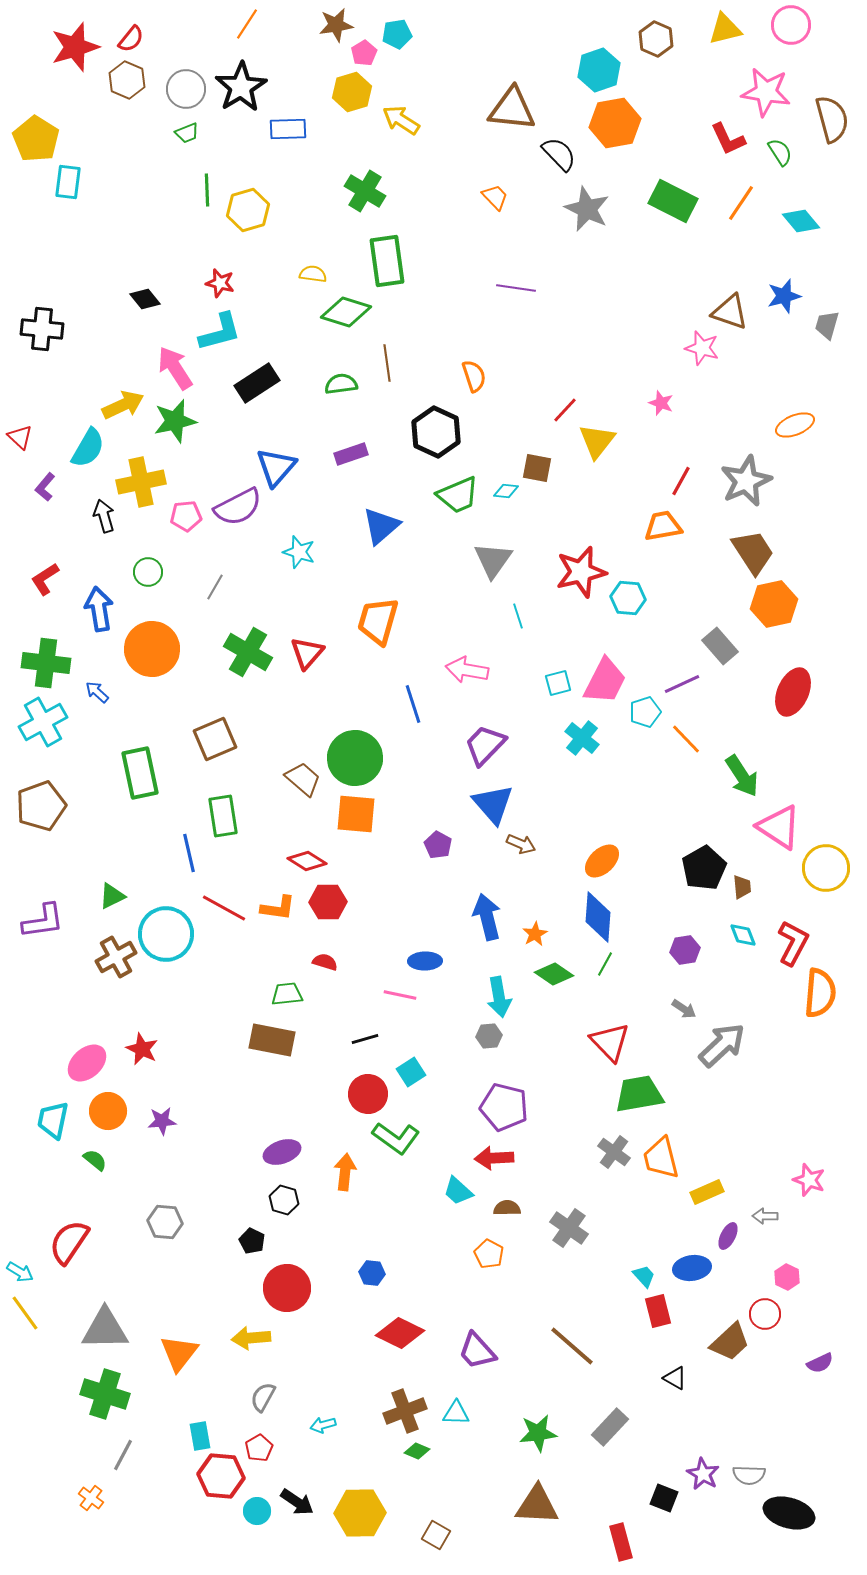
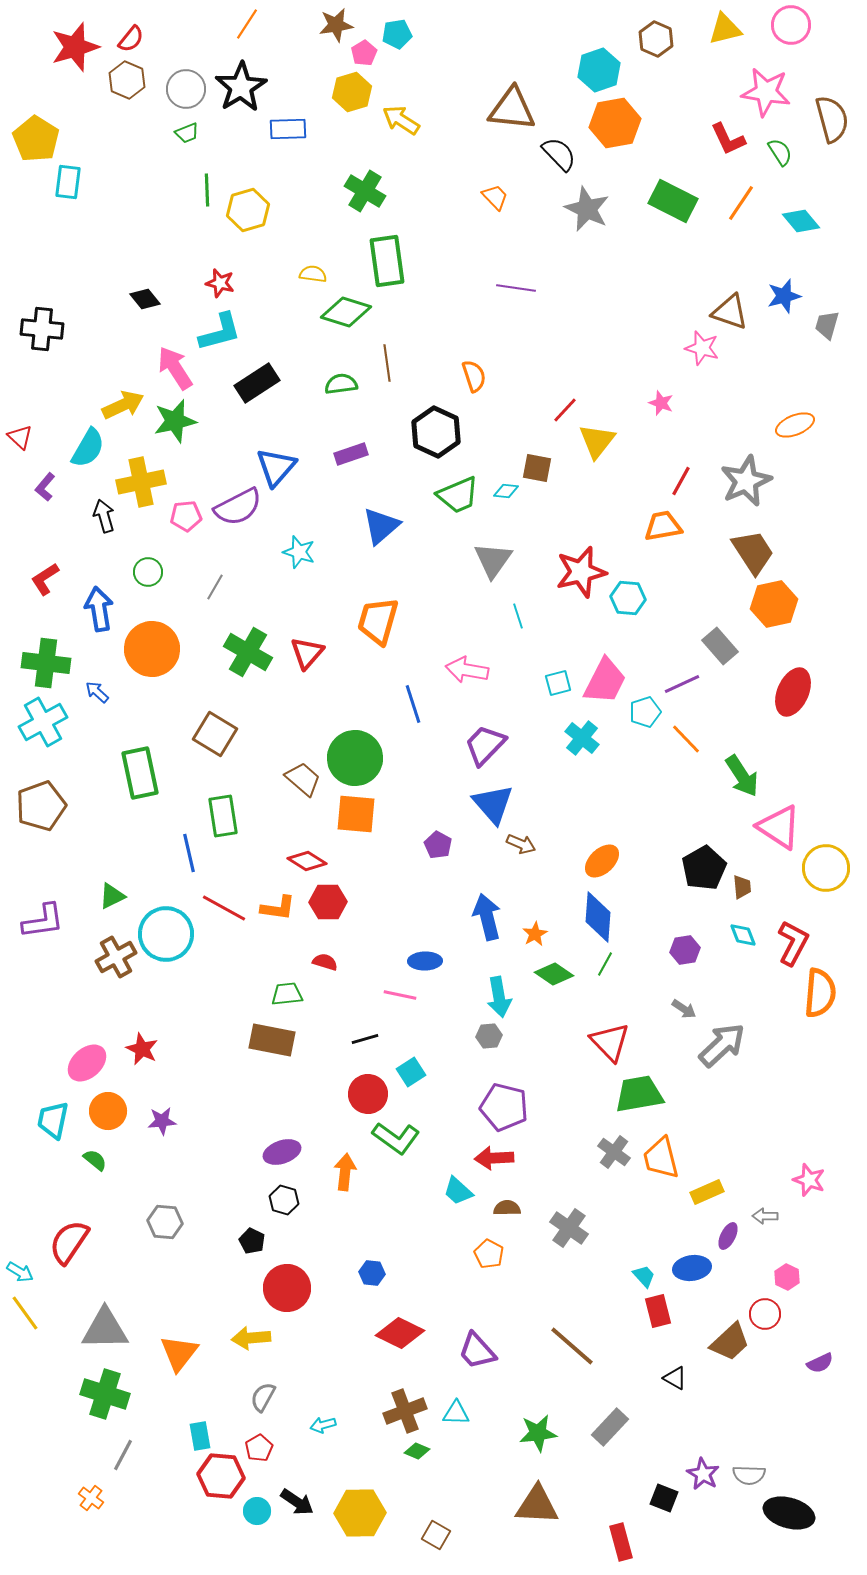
brown square at (215, 739): moved 5 px up; rotated 36 degrees counterclockwise
